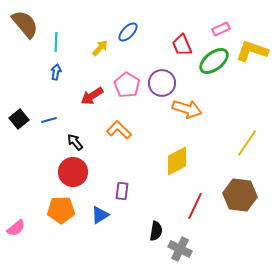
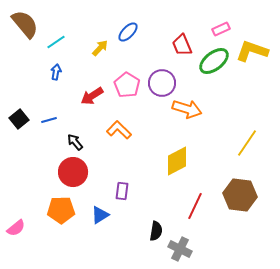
cyan line: rotated 54 degrees clockwise
